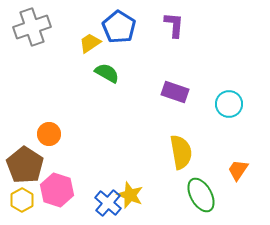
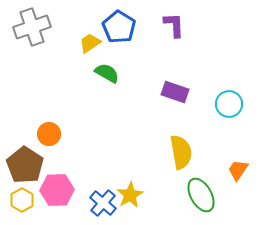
purple L-shape: rotated 8 degrees counterclockwise
pink hexagon: rotated 20 degrees counterclockwise
yellow star: rotated 20 degrees clockwise
blue cross: moved 5 px left
